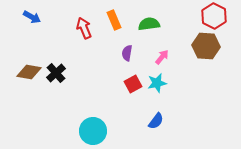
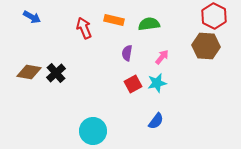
orange rectangle: rotated 54 degrees counterclockwise
